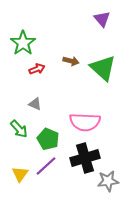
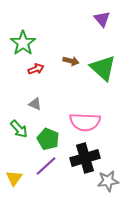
red arrow: moved 1 px left
yellow triangle: moved 6 px left, 4 px down
